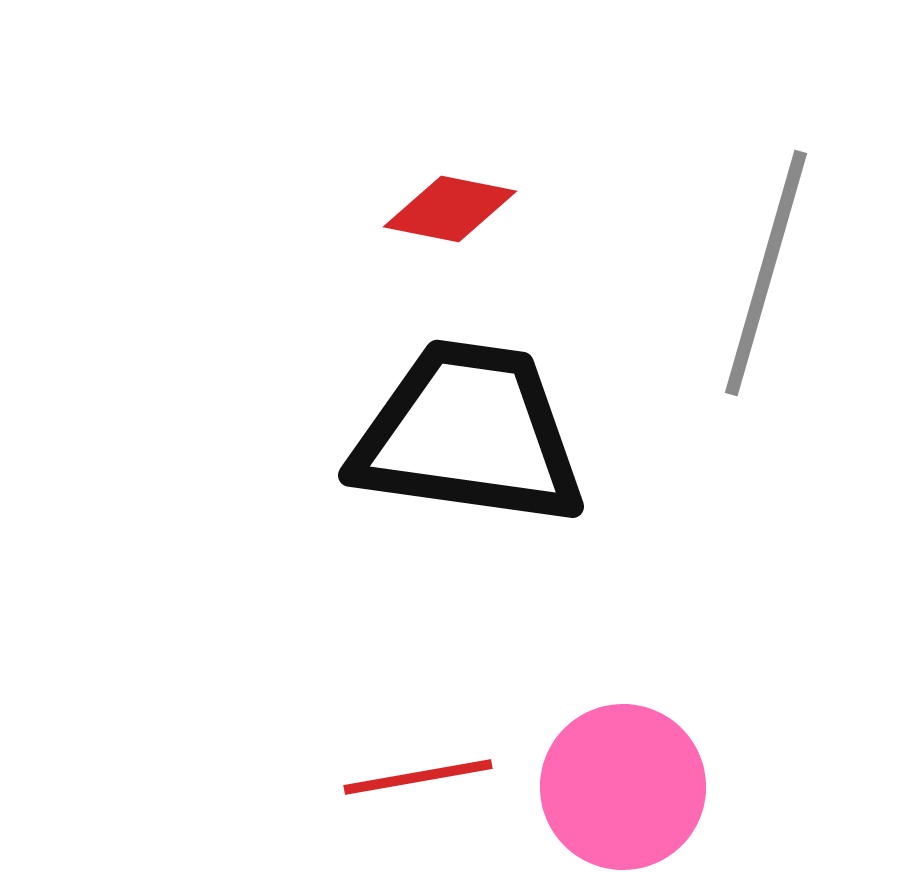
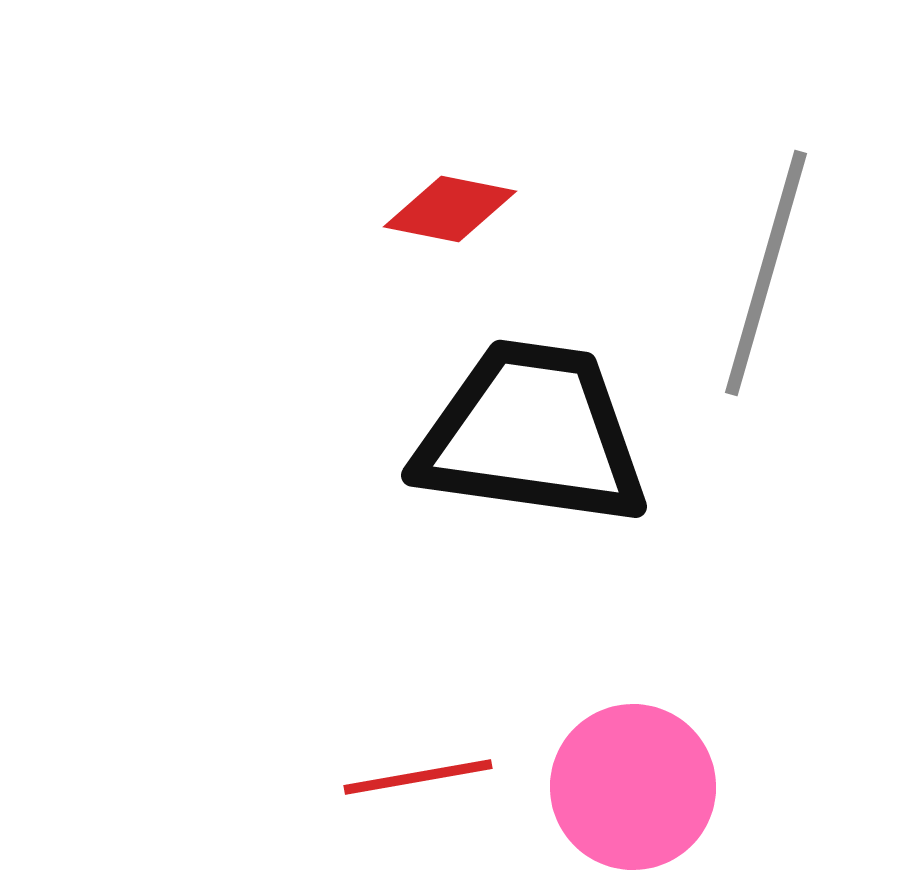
black trapezoid: moved 63 px right
pink circle: moved 10 px right
